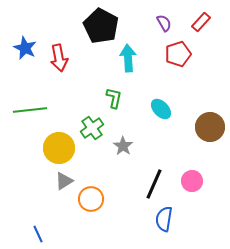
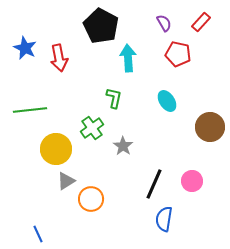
red pentagon: rotated 30 degrees clockwise
cyan ellipse: moved 6 px right, 8 px up; rotated 10 degrees clockwise
yellow circle: moved 3 px left, 1 px down
gray triangle: moved 2 px right
